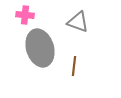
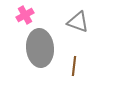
pink cross: rotated 36 degrees counterclockwise
gray ellipse: rotated 12 degrees clockwise
